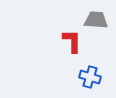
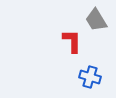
gray trapezoid: rotated 125 degrees counterclockwise
